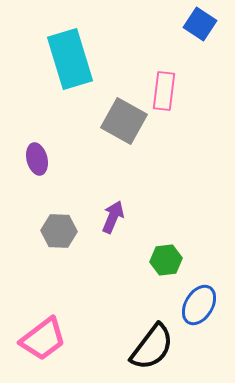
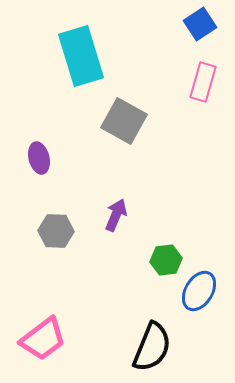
blue square: rotated 24 degrees clockwise
cyan rectangle: moved 11 px right, 3 px up
pink rectangle: moved 39 px right, 9 px up; rotated 9 degrees clockwise
purple ellipse: moved 2 px right, 1 px up
purple arrow: moved 3 px right, 2 px up
gray hexagon: moved 3 px left
blue ellipse: moved 14 px up
black semicircle: rotated 15 degrees counterclockwise
